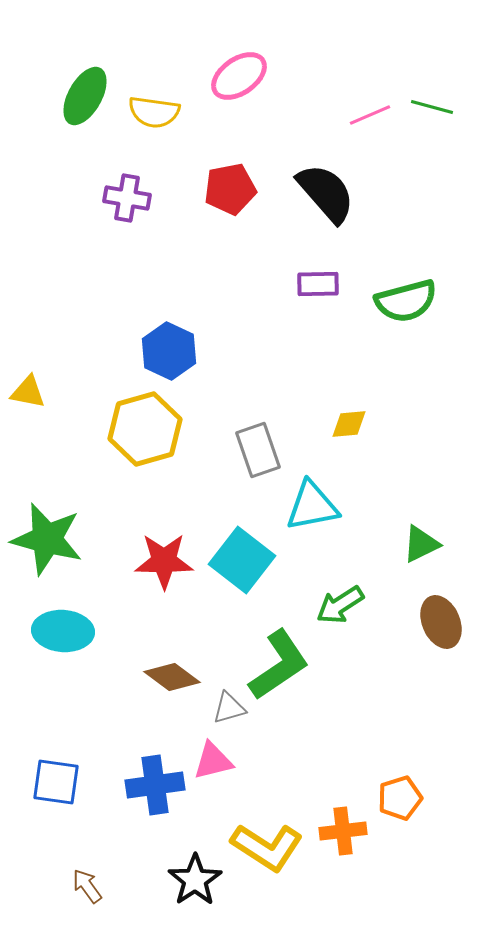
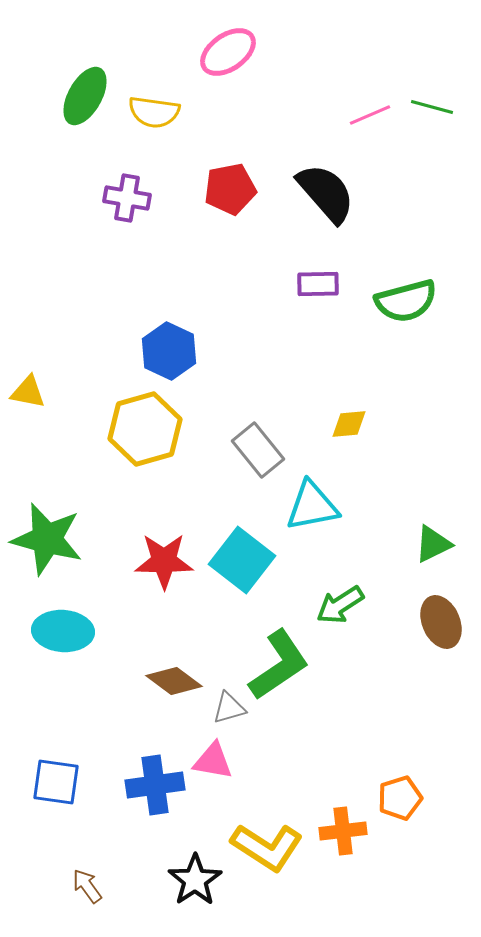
pink ellipse: moved 11 px left, 24 px up
gray rectangle: rotated 20 degrees counterclockwise
green triangle: moved 12 px right
brown diamond: moved 2 px right, 4 px down
pink triangle: rotated 24 degrees clockwise
